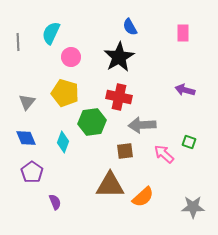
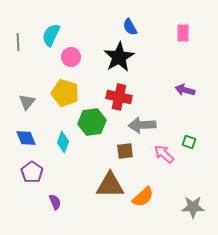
cyan semicircle: moved 2 px down
